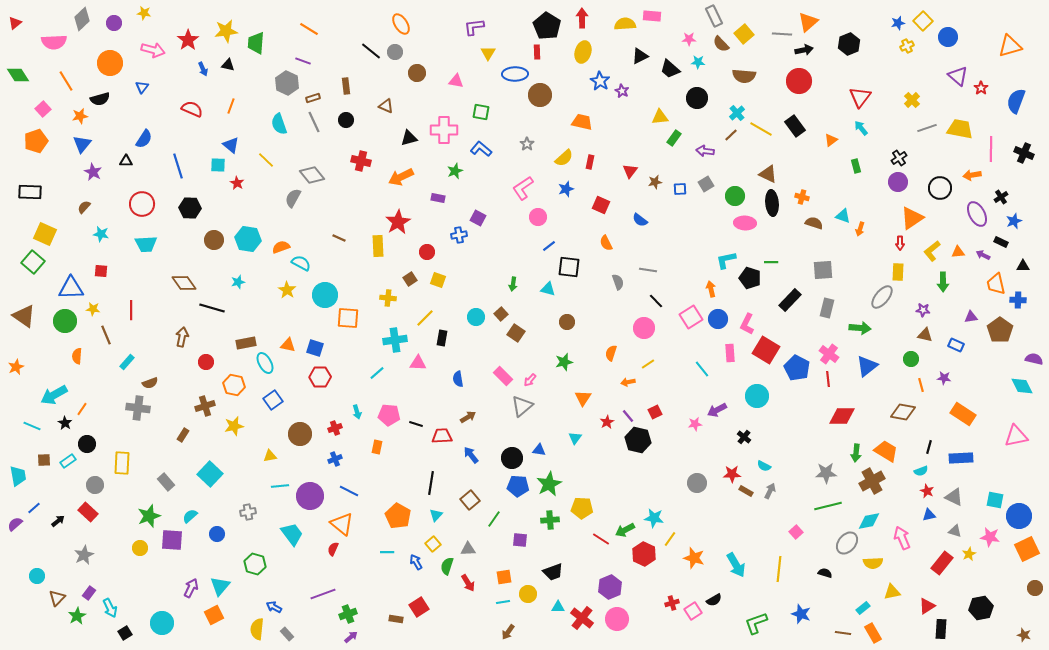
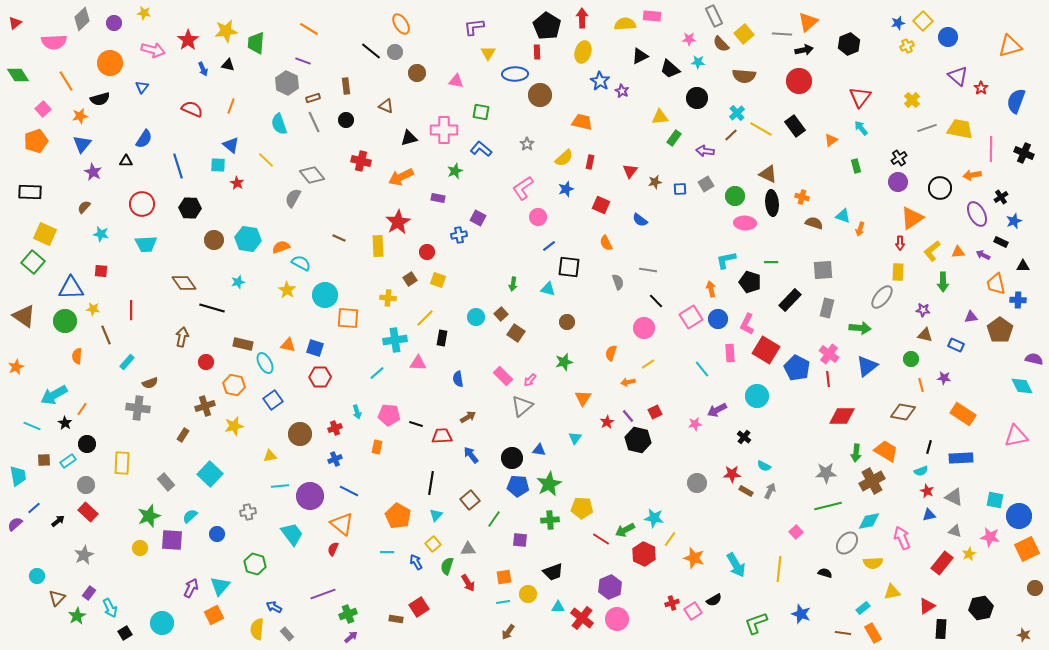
black pentagon at (750, 278): moved 4 px down
brown rectangle at (246, 343): moved 3 px left, 1 px down; rotated 24 degrees clockwise
gray circle at (95, 485): moved 9 px left
